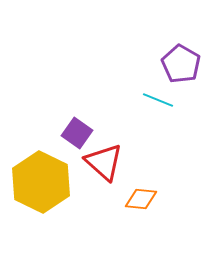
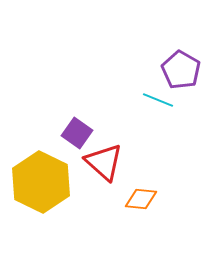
purple pentagon: moved 6 px down
